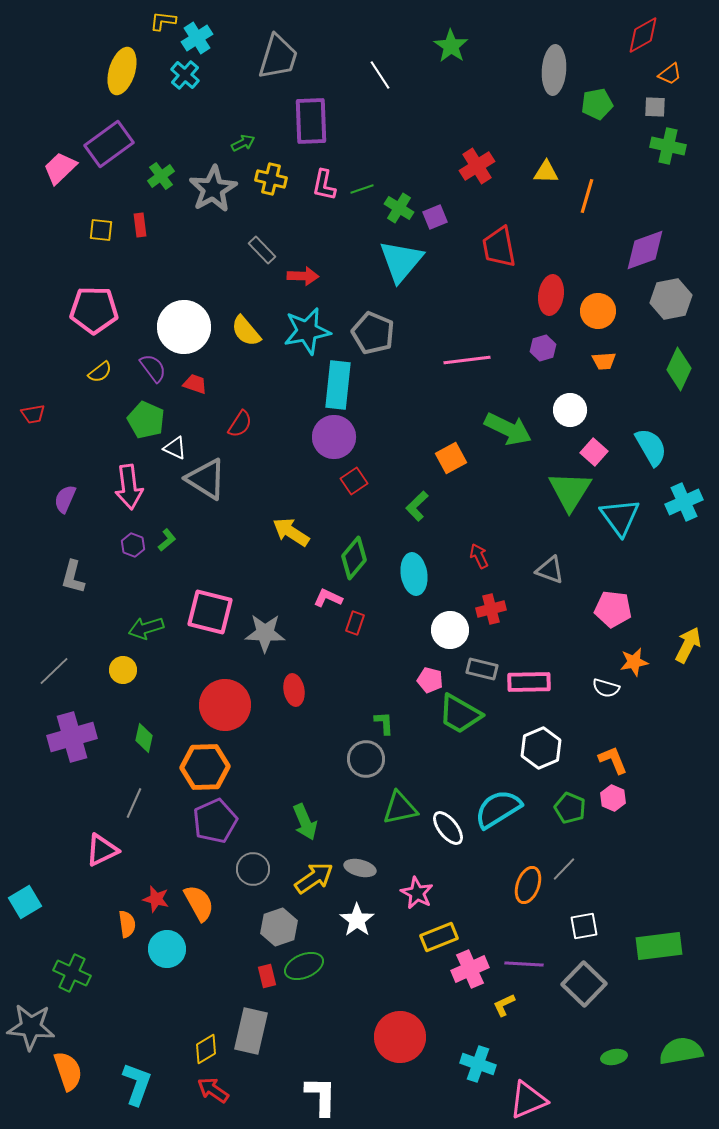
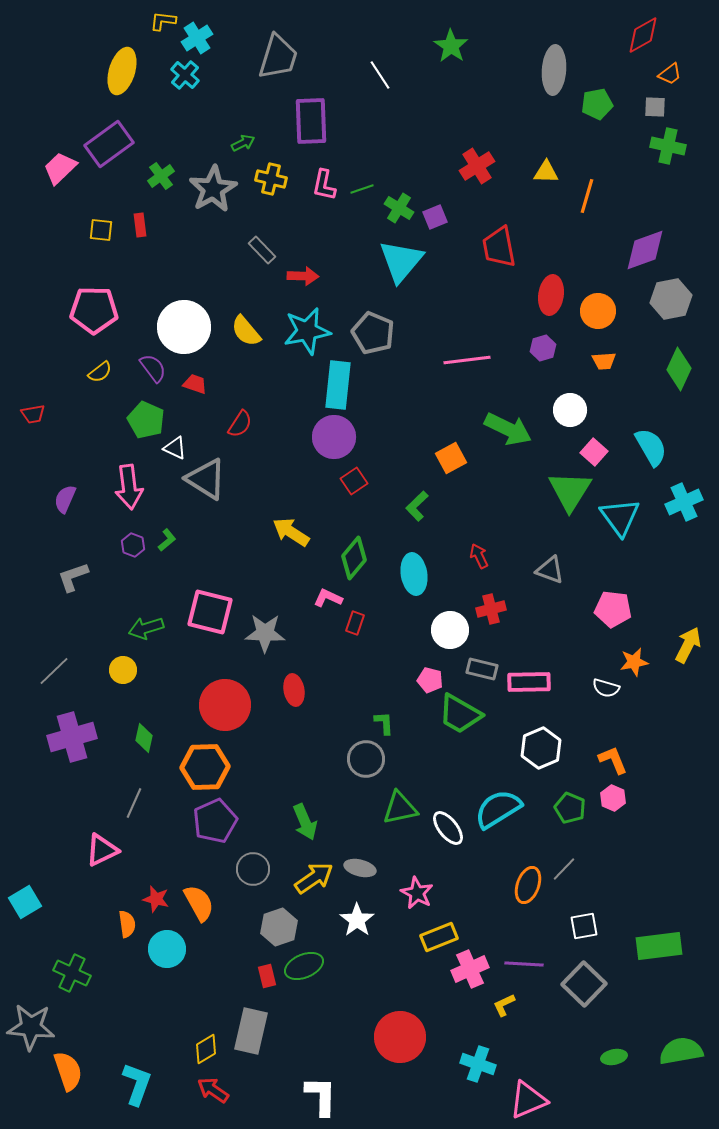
gray L-shape at (73, 577): rotated 56 degrees clockwise
